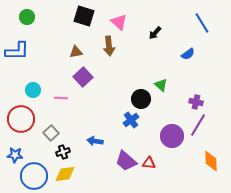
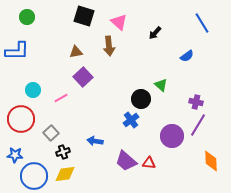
blue semicircle: moved 1 px left, 2 px down
pink line: rotated 32 degrees counterclockwise
